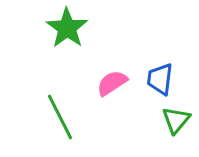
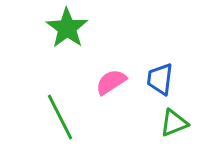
pink semicircle: moved 1 px left, 1 px up
green triangle: moved 2 px left, 3 px down; rotated 28 degrees clockwise
